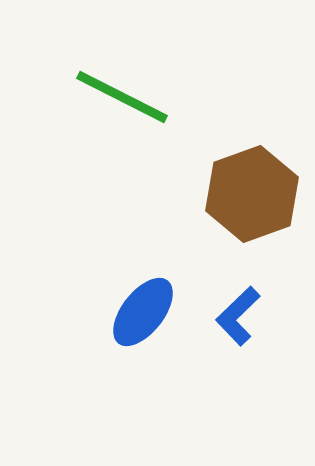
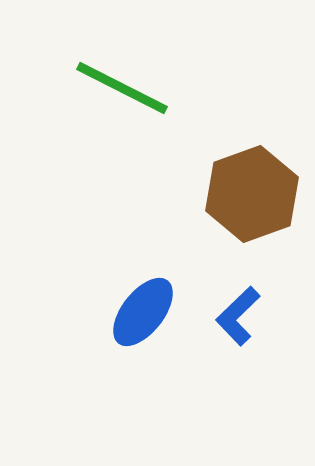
green line: moved 9 px up
